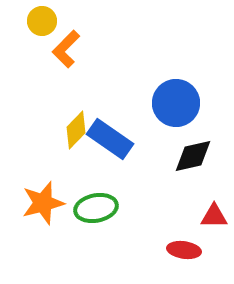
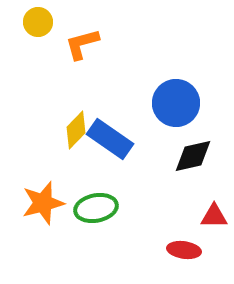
yellow circle: moved 4 px left, 1 px down
orange L-shape: moved 16 px right, 5 px up; rotated 30 degrees clockwise
